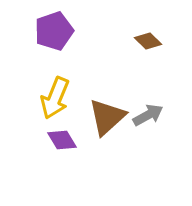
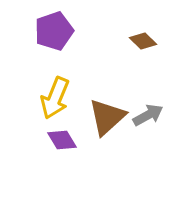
brown diamond: moved 5 px left
